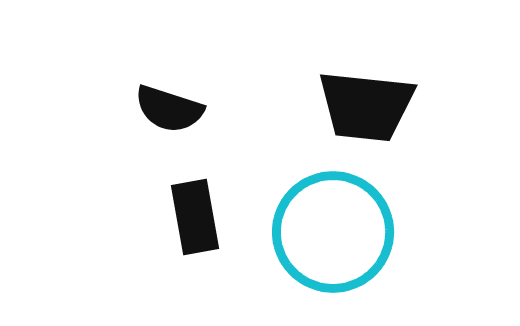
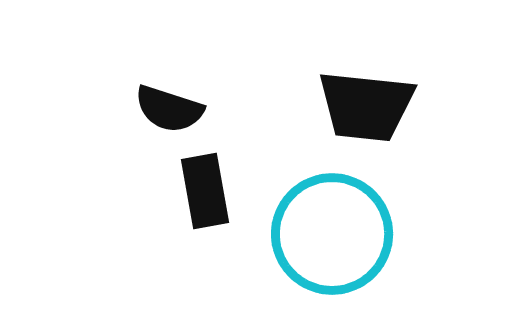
black rectangle: moved 10 px right, 26 px up
cyan circle: moved 1 px left, 2 px down
